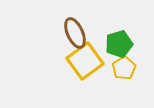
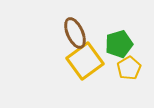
yellow pentagon: moved 5 px right
